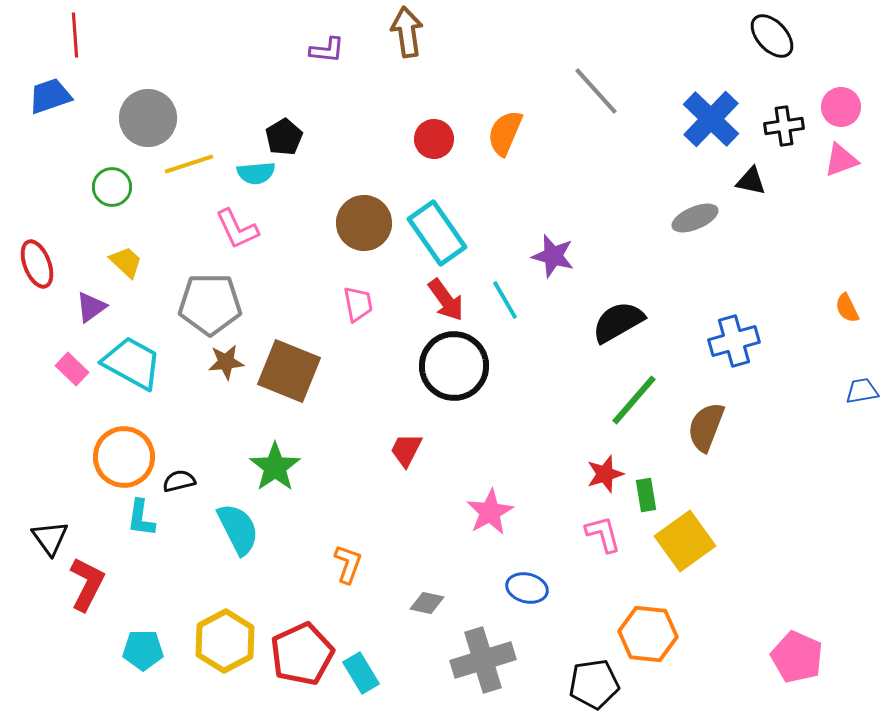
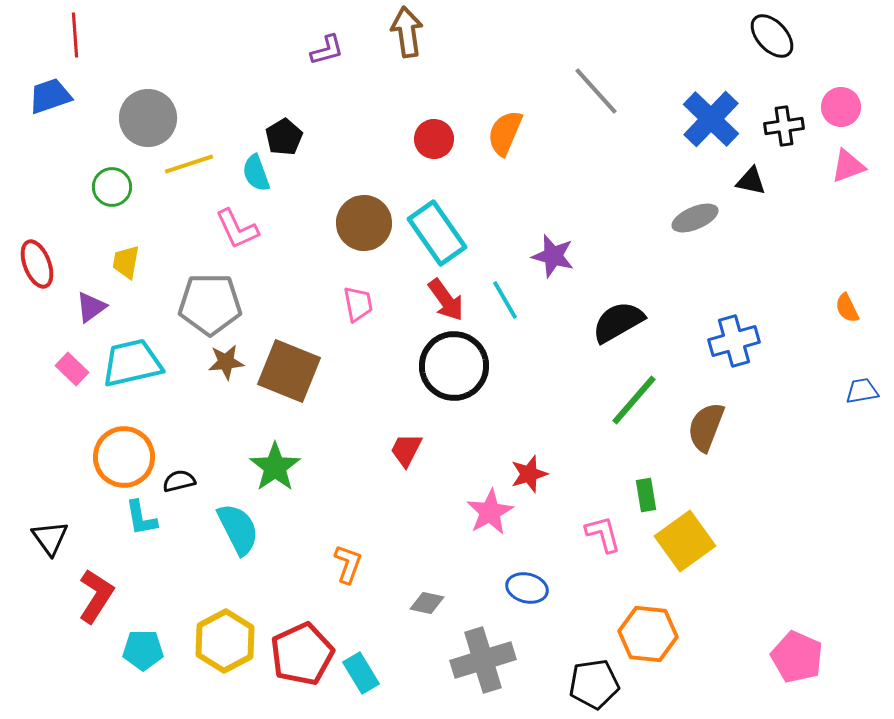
purple L-shape at (327, 50): rotated 21 degrees counterclockwise
pink triangle at (841, 160): moved 7 px right, 6 px down
cyan semicircle at (256, 173): rotated 75 degrees clockwise
yellow trapezoid at (126, 262): rotated 123 degrees counterclockwise
cyan trapezoid at (132, 363): rotated 42 degrees counterclockwise
red star at (605, 474): moved 76 px left
cyan L-shape at (141, 518): rotated 18 degrees counterclockwise
red L-shape at (87, 584): moved 9 px right, 12 px down; rotated 6 degrees clockwise
